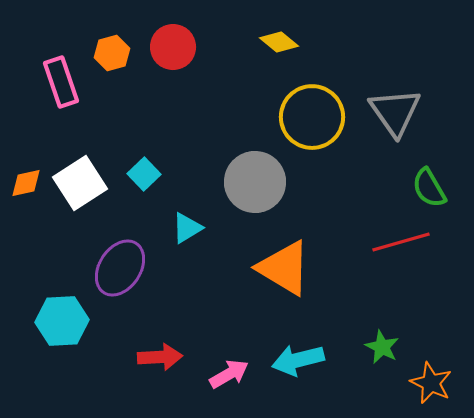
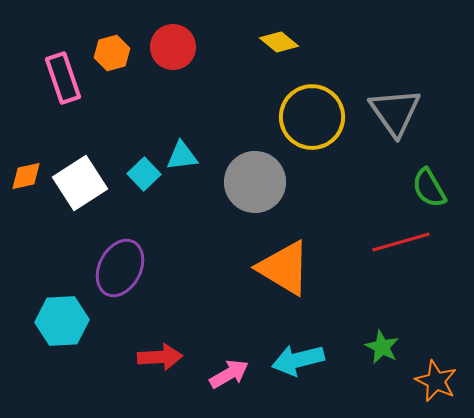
pink rectangle: moved 2 px right, 4 px up
orange diamond: moved 7 px up
cyan triangle: moved 5 px left, 72 px up; rotated 24 degrees clockwise
purple ellipse: rotated 6 degrees counterclockwise
orange star: moved 5 px right, 2 px up
